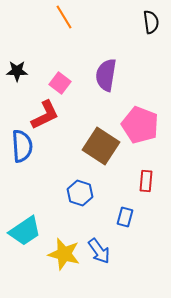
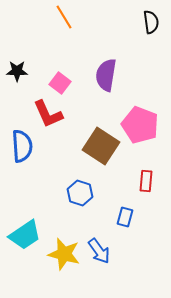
red L-shape: moved 3 px right, 1 px up; rotated 92 degrees clockwise
cyan trapezoid: moved 4 px down
